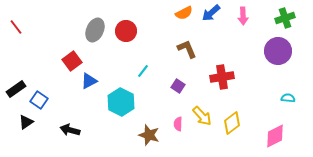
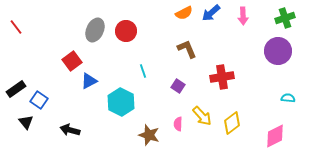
cyan line: rotated 56 degrees counterclockwise
black triangle: rotated 35 degrees counterclockwise
